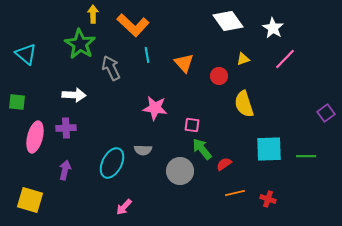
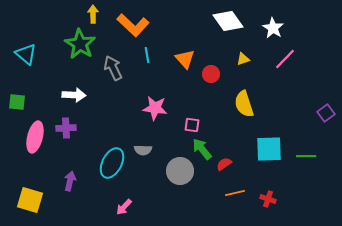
orange triangle: moved 1 px right, 4 px up
gray arrow: moved 2 px right
red circle: moved 8 px left, 2 px up
purple arrow: moved 5 px right, 11 px down
